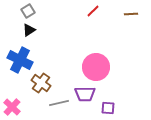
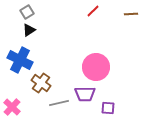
gray square: moved 1 px left, 1 px down
